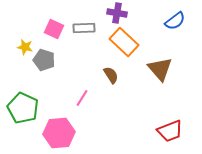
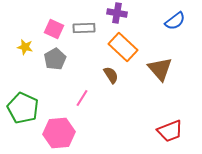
orange rectangle: moved 1 px left, 5 px down
gray pentagon: moved 11 px right, 1 px up; rotated 25 degrees clockwise
